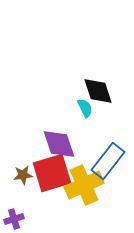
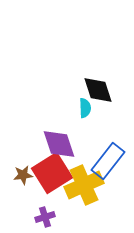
black diamond: moved 1 px up
cyan semicircle: rotated 24 degrees clockwise
red square: rotated 15 degrees counterclockwise
purple cross: moved 31 px right, 2 px up
